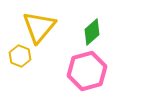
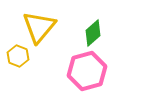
green diamond: moved 1 px right, 1 px down
yellow hexagon: moved 2 px left
